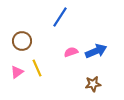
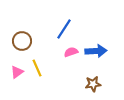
blue line: moved 4 px right, 12 px down
blue arrow: rotated 20 degrees clockwise
